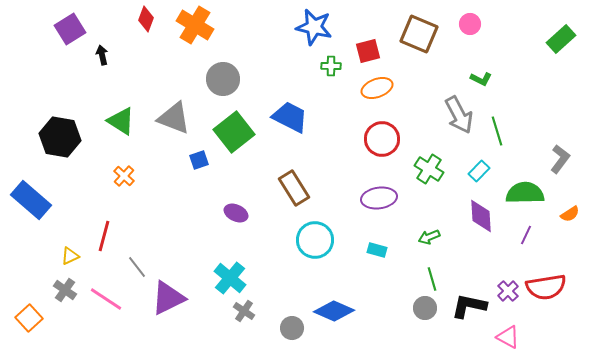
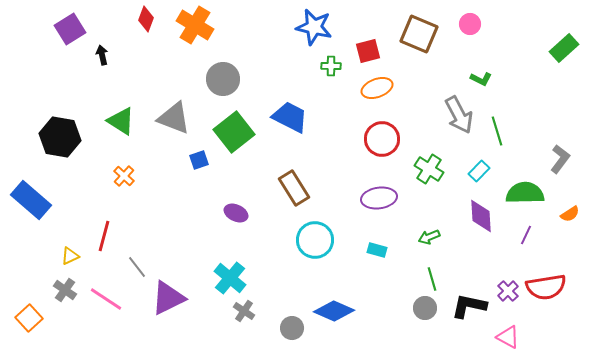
green rectangle at (561, 39): moved 3 px right, 9 px down
